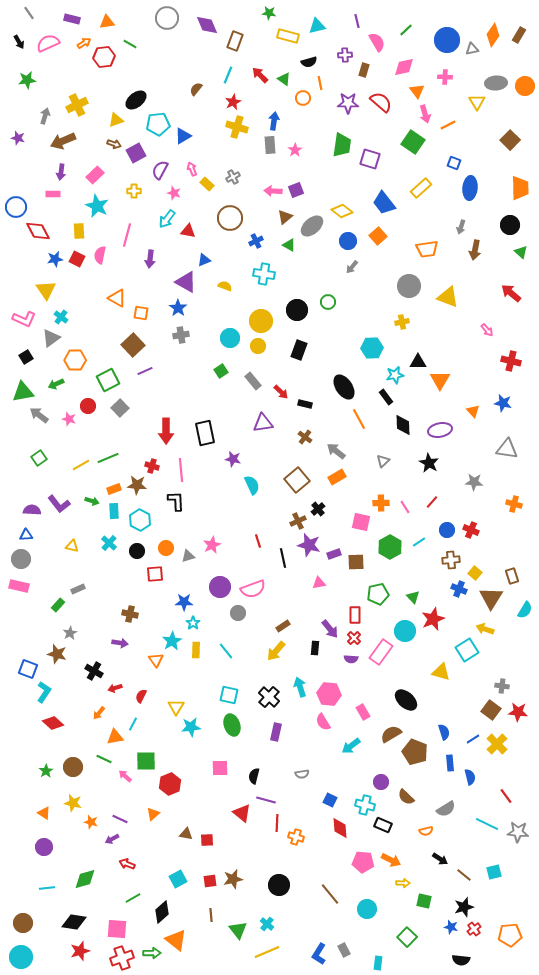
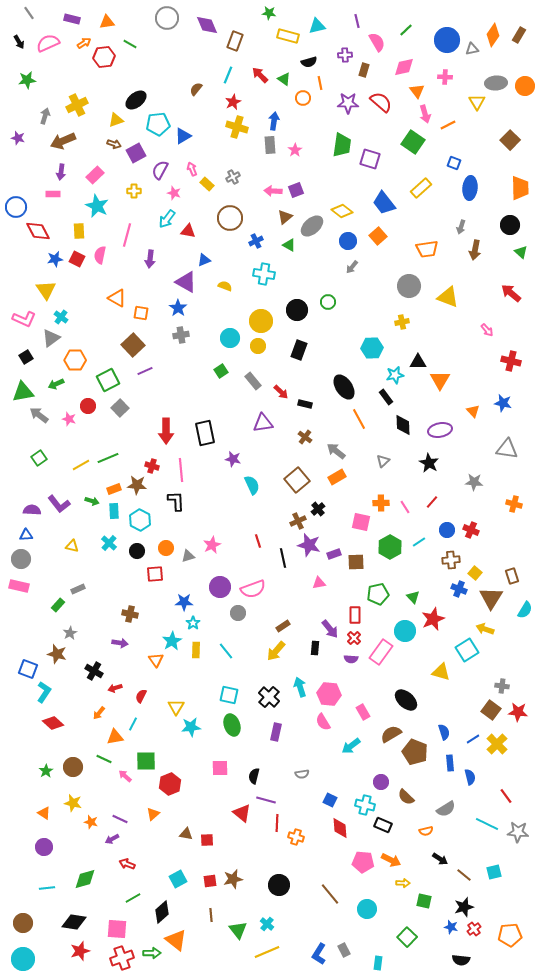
cyan circle at (21, 957): moved 2 px right, 2 px down
